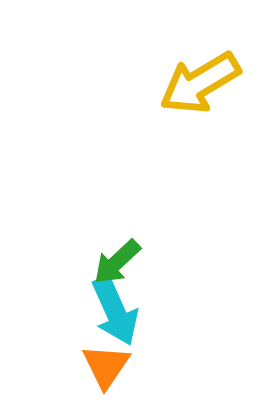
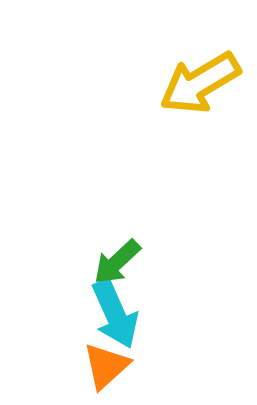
cyan arrow: moved 3 px down
orange triangle: rotated 14 degrees clockwise
